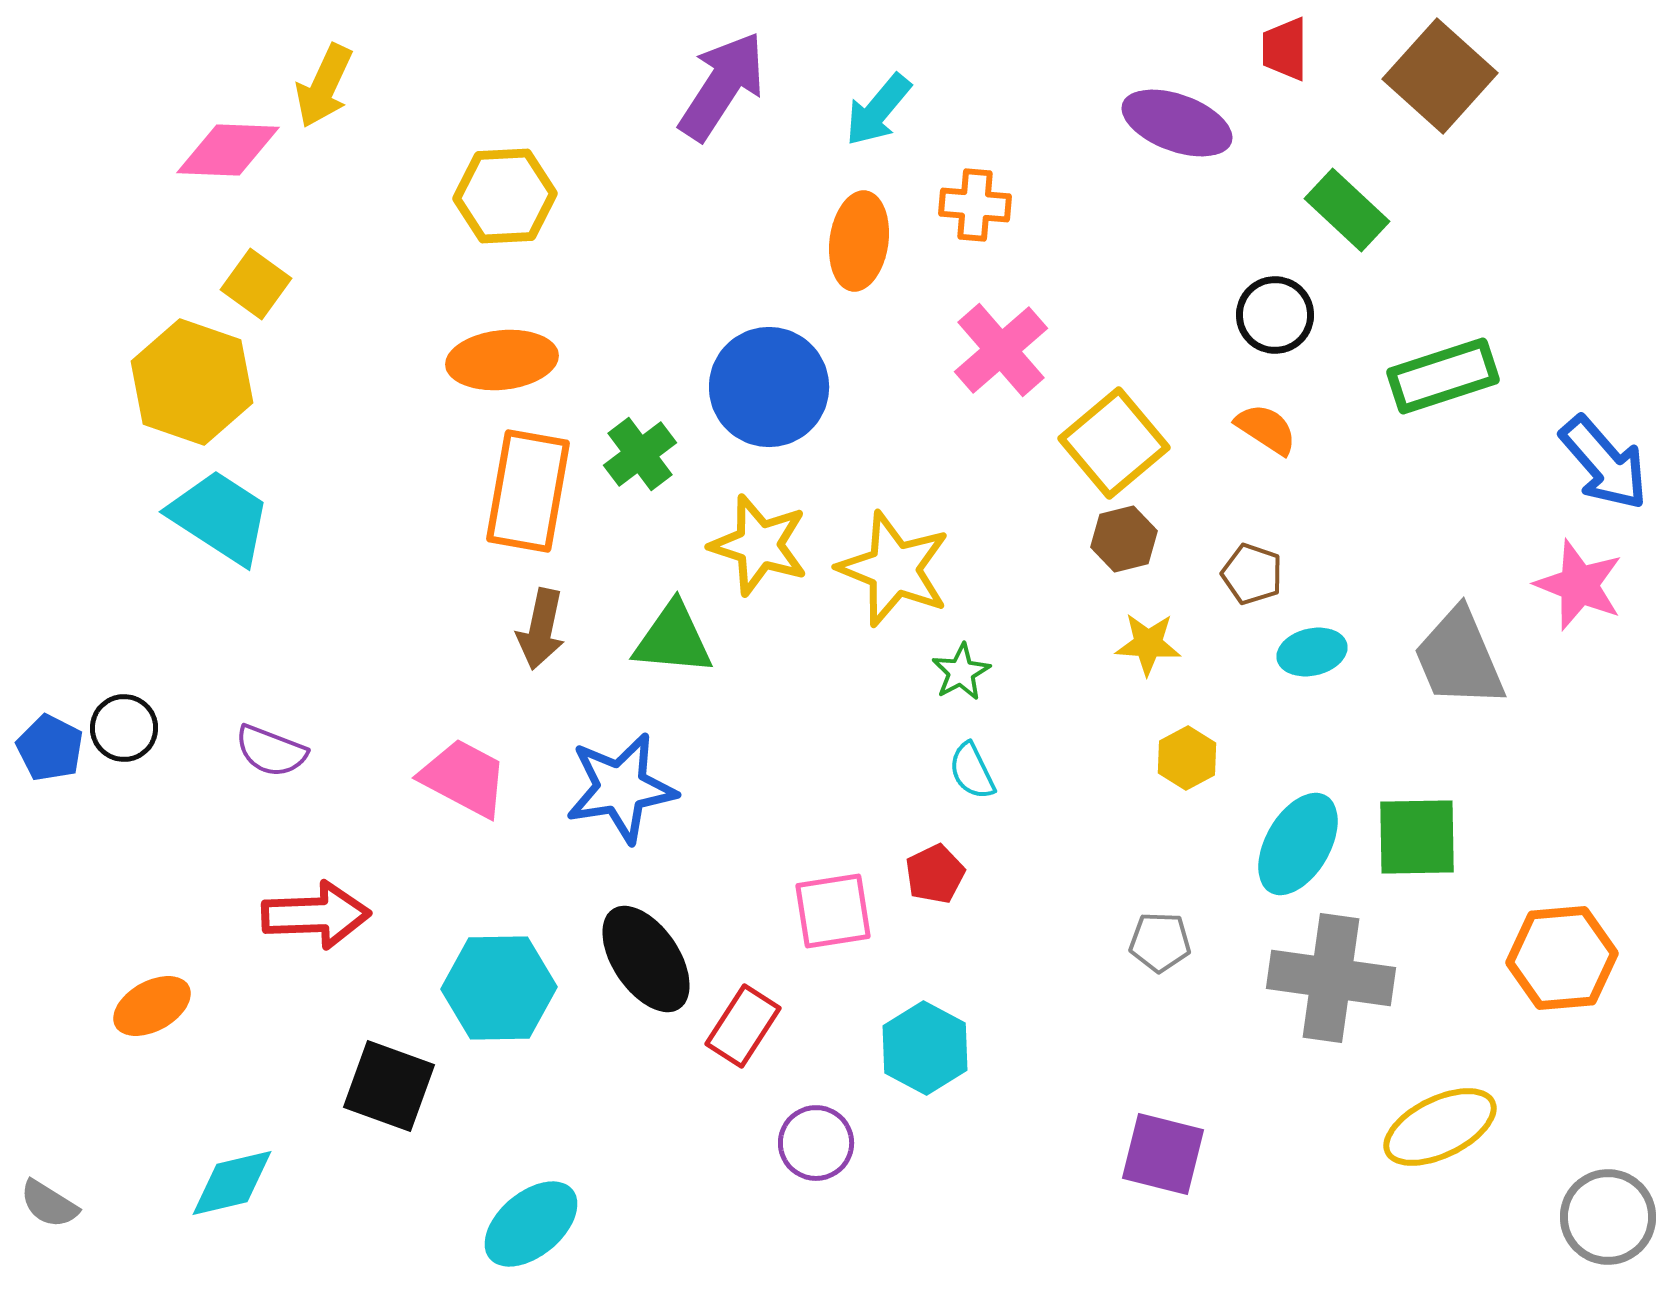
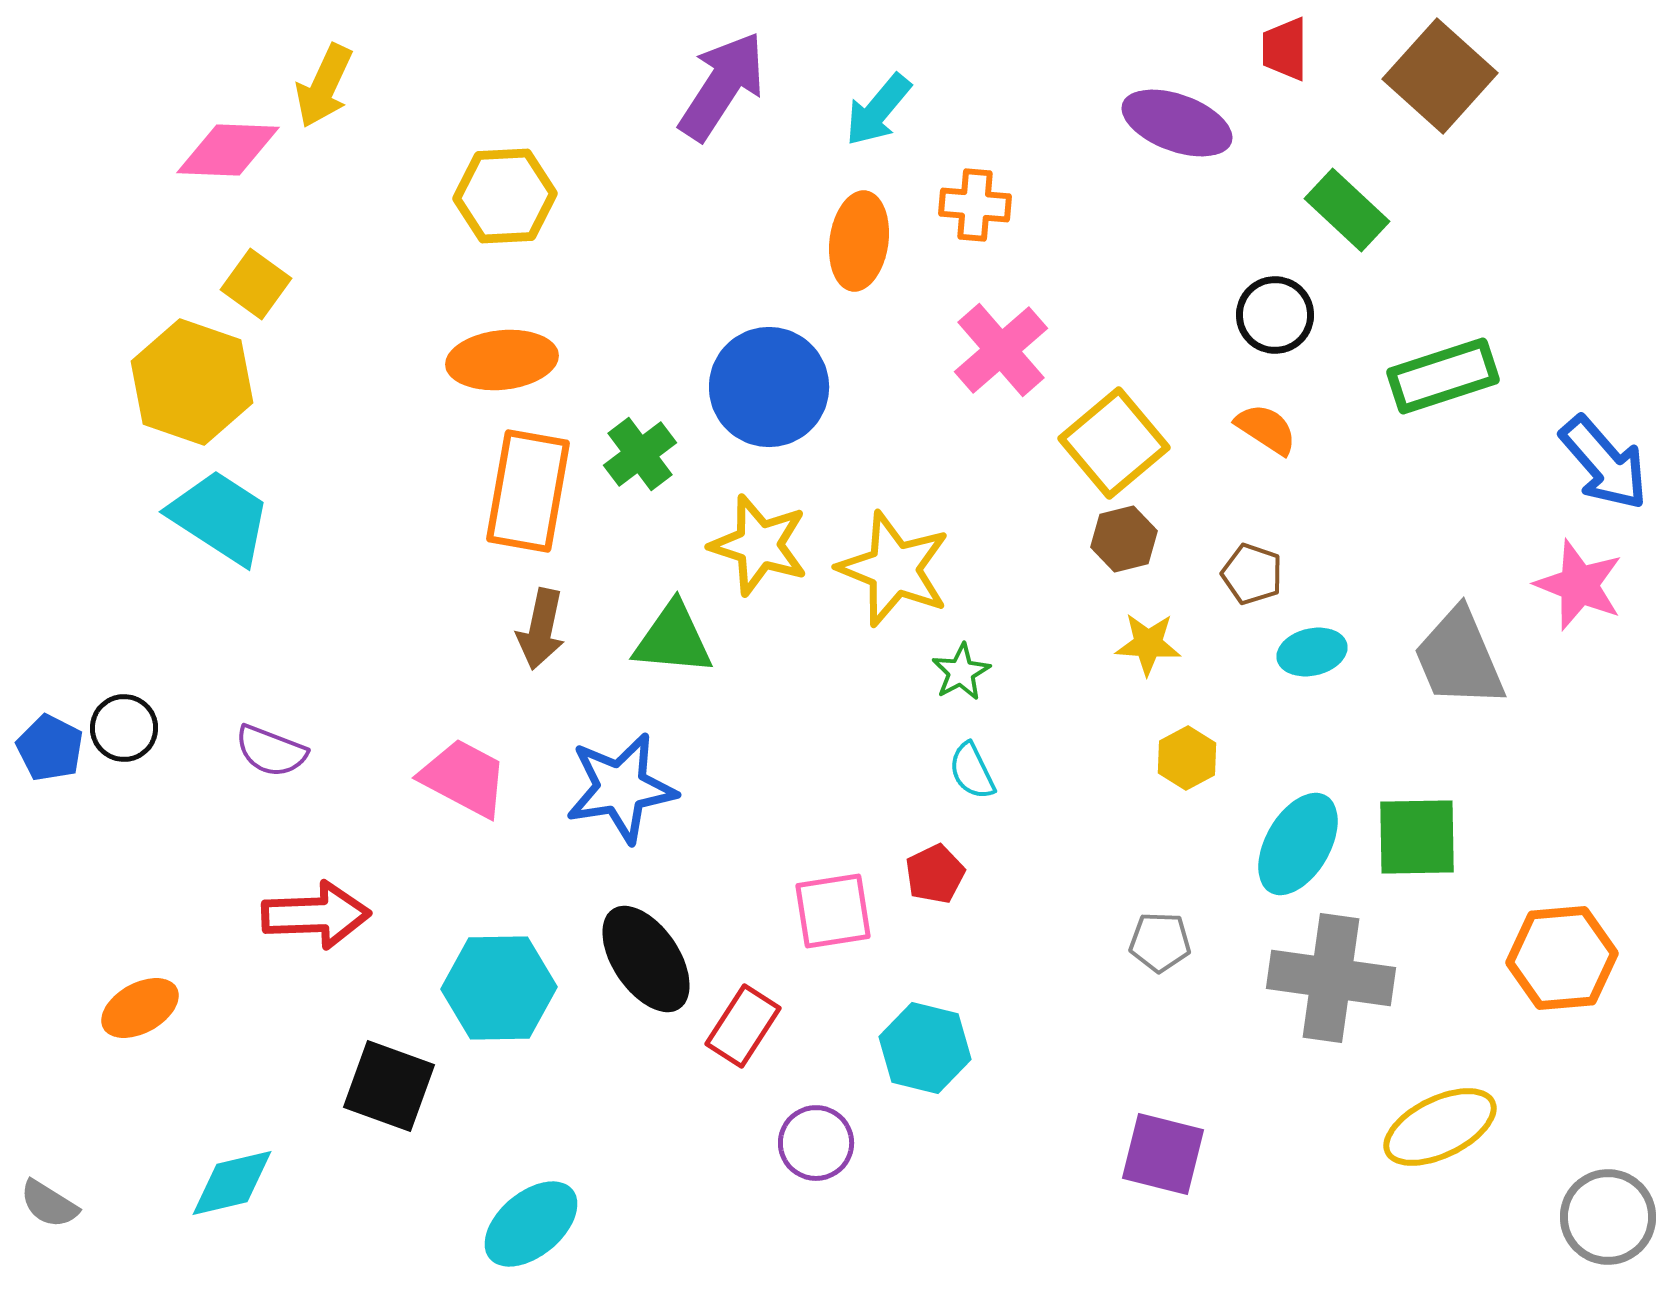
orange ellipse at (152, 1006): moved 12 px left, 2 px down
cyan hexagon at (925, 1048): rotated 14 degrees counterclockwise
